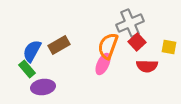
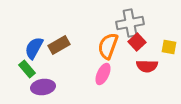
gray cross: rotated 12 degrees clockwise
blue semicircle: moved 2 px right, 3 px up
pink ellipse: moved 10 px down
